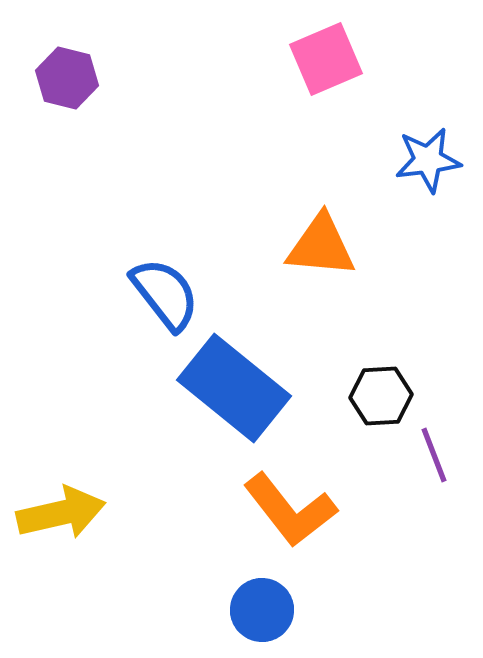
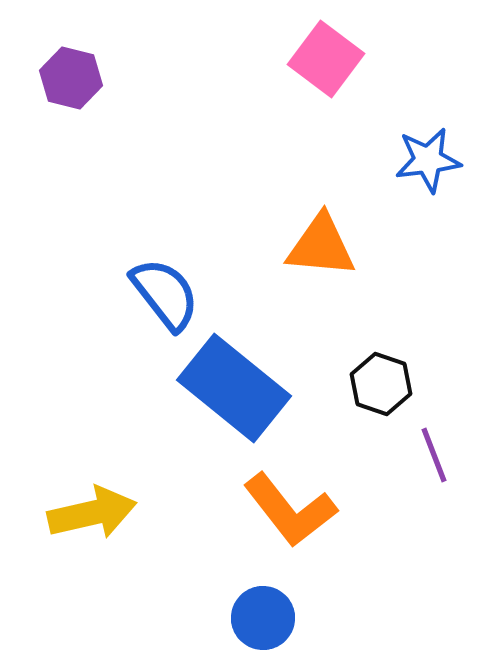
pink square: rotated 30 degrees counterclockwise
purple hexagon: moved 4 px right
black hexagon: moved 12 px up; rotated 22 degrees clockwise
yellow arrow: moved 31 px right
blue circle: moved 1 px right, 8 px down
